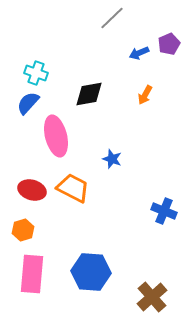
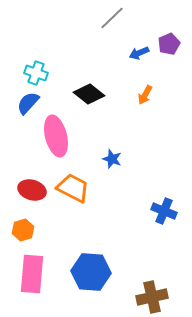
black diamond: rotated 48 degrees clockwise
brown cross: rotated 28 degrees clockwise
